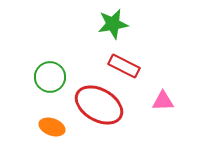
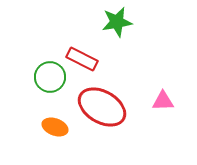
green star: moved 4 px right, 2 px up
red rectangle: moved 42 px left, 7 px up
red ellipse: moved 3 px right, 2 px down
orange ellipse: moved 3 px right
